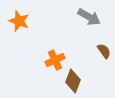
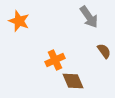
gray arrow: rotated 25 degrees clockwise
brown diamond: rotated 45 degrees counterclockwise
